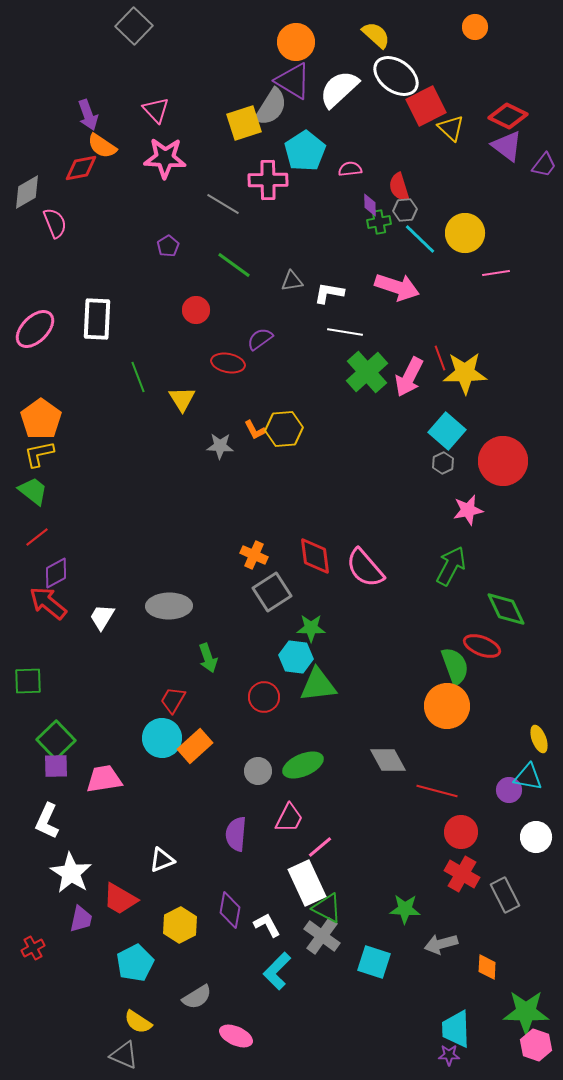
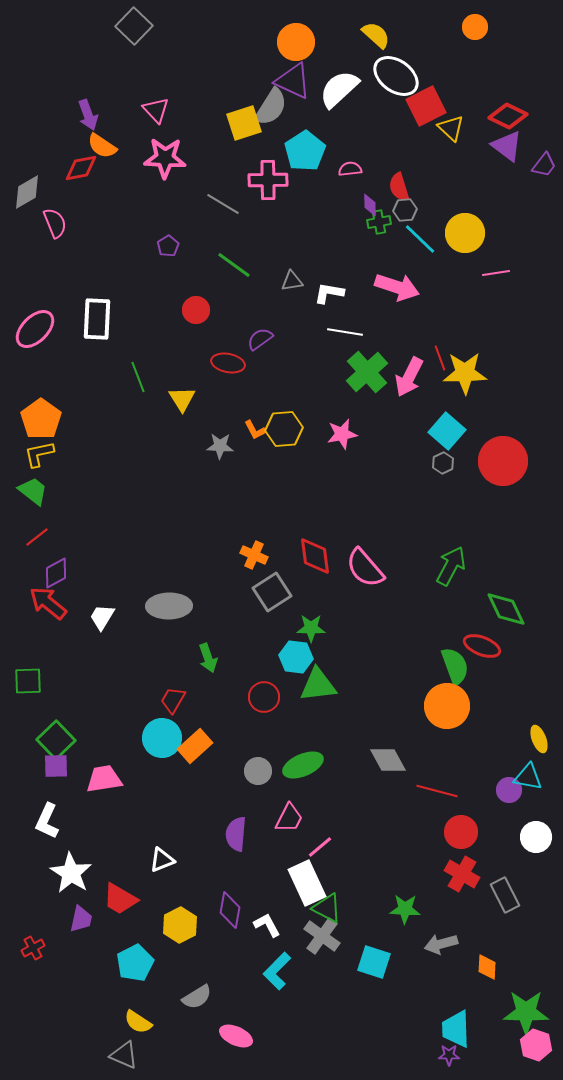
purple triangle at (293, 81): rotated 6 degrees counterclockwise
pink star at (468, 510): moved 126 px left, 76 px up
